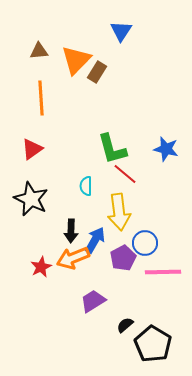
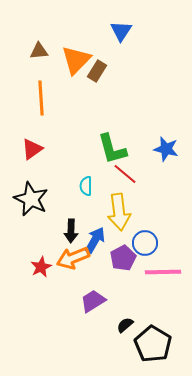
brown rectangle: moved 1 px up
